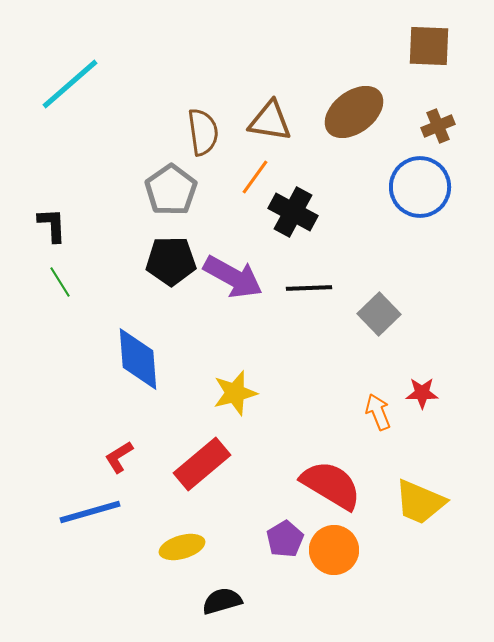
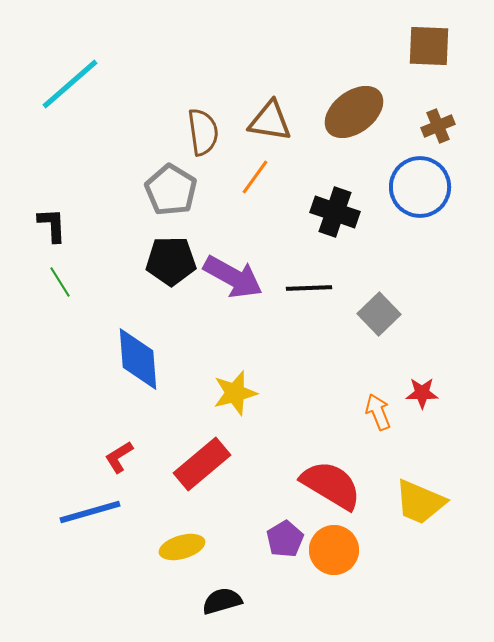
gray pentagon: rotated 6 degrees counterclockwise
black cross: moved 42 px right; rotated 9 degrees counterclockwise
